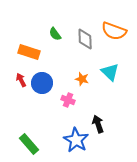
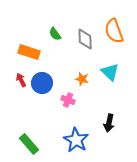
orange semicircle: rotated 50 degrees clockwise
black arrow: moved 11 px right, 1 px up; rotated 150 degrees counterclockwise
